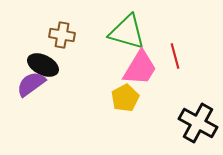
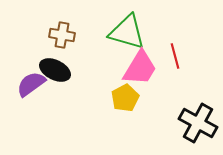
black ellipse: moved 12 px right, 5 px down
